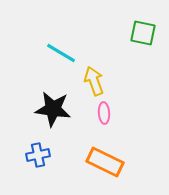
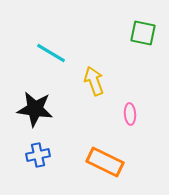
cyan line: moved 10 px left
black star: moved 18 px left
pink ellipse: moved 26 px right, 1 px down
